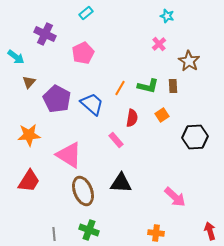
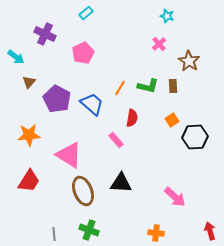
orange square: moved 10 px right, 5 px down
